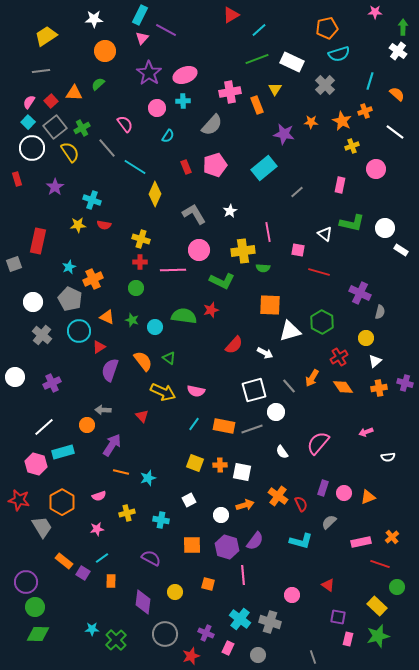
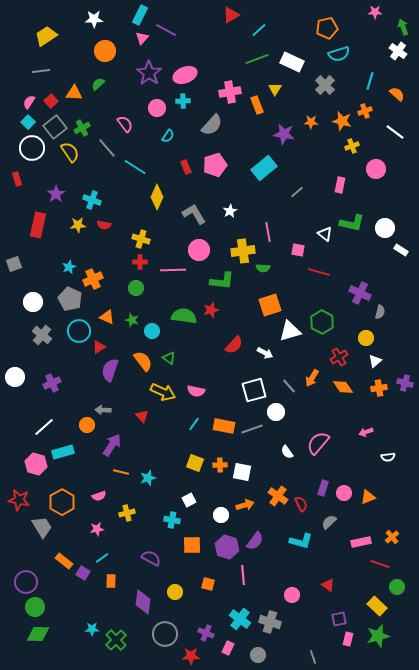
green arrow at (403, 27): rotated 21 degrees counterclockwise
orange star at (342, 121): rotated 12 degrees counterclockwise
purple star at (55, 187): moved 1 px right, 7 px down
yellow diamond at (155, 194): moved 2 px right, 3 px down
red rectangle at (38, 241): moved 16 px up
green L-shape at (222, 281): rotated 20 degrees counterclockwise
orange square at (270, 305): rotated 20 degrees counterclockwise
cyan circle at (155, 327): moved 3 px left, 4 px down
white semicircle at (282, 452): moved 5 px right
cyan cross at (161, 520): moved 11 px right
purple square at (338, 617): moved 1 px right, 2 px down; rotated 21 degrees counterclockwise
red star at (191, 656): rotated 18 degrees clockwise
